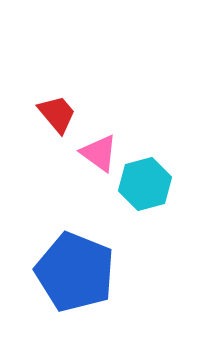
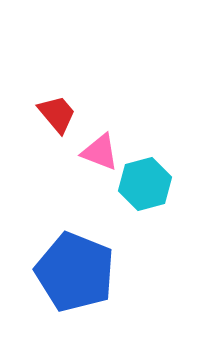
pink triangle: moved 1 px right, 1 px up; rotated 15 degrees counterclockwise
